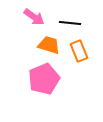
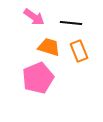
black line: moved 1 px right
orange trapezoid: moved 2 px down
pink pentagon: moved 6 px left, 1 px up
